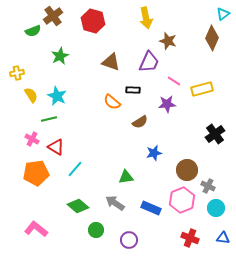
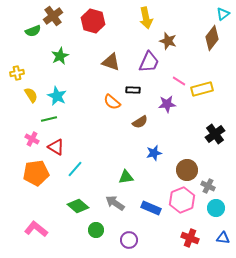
brown diamond: rotated 15 degrees clockwise
pink line: moved 5 px right
